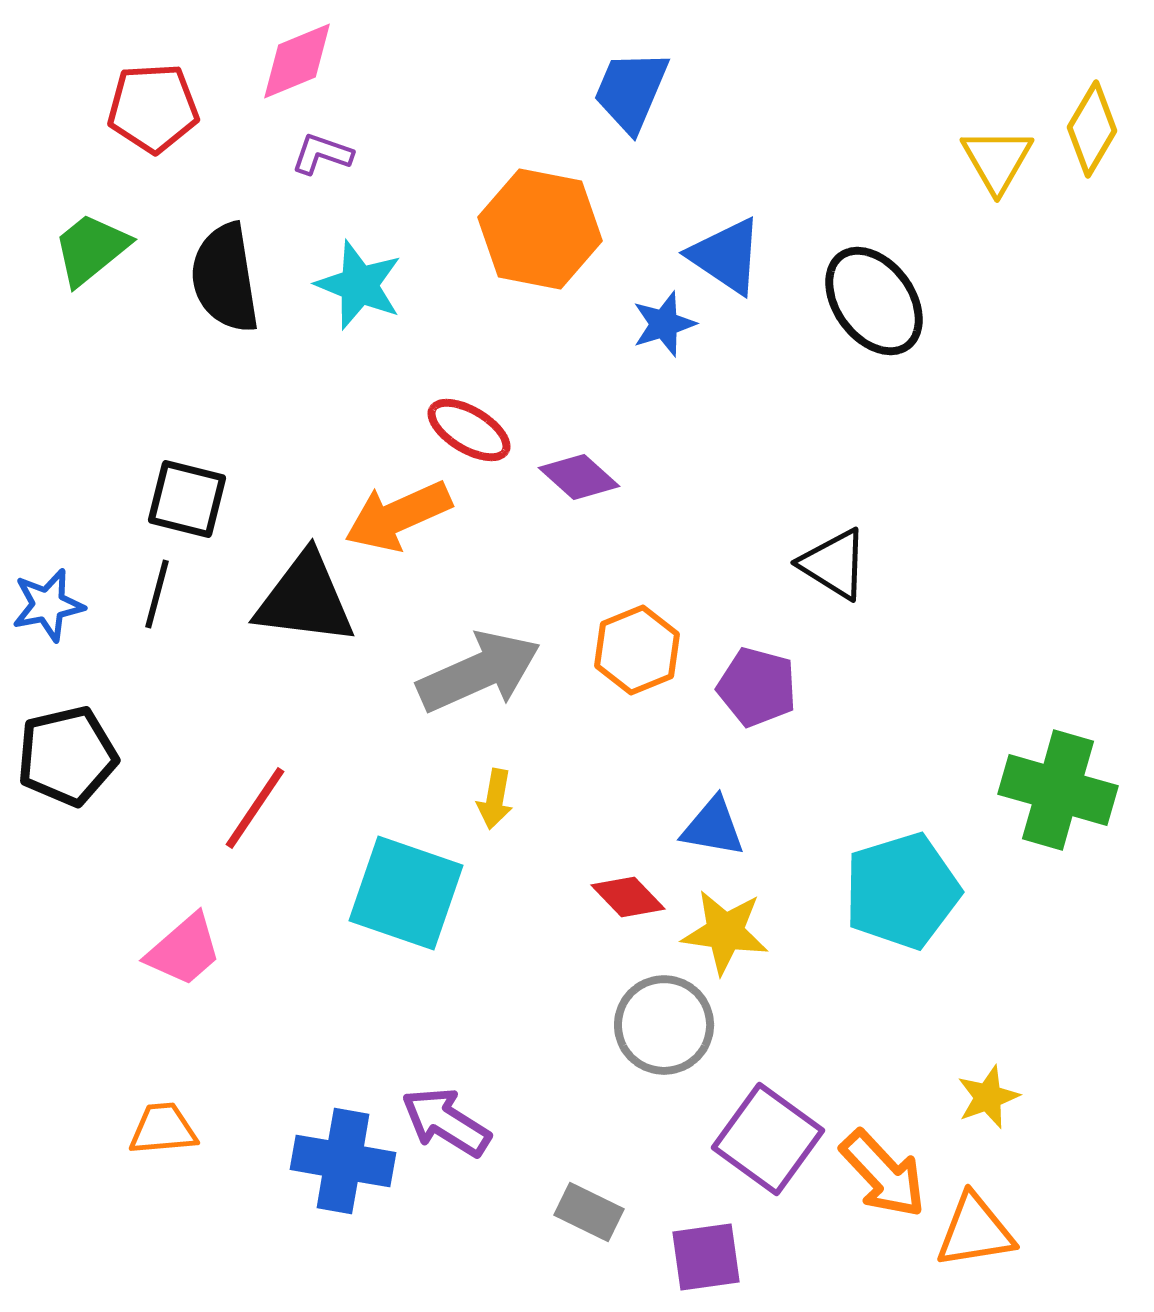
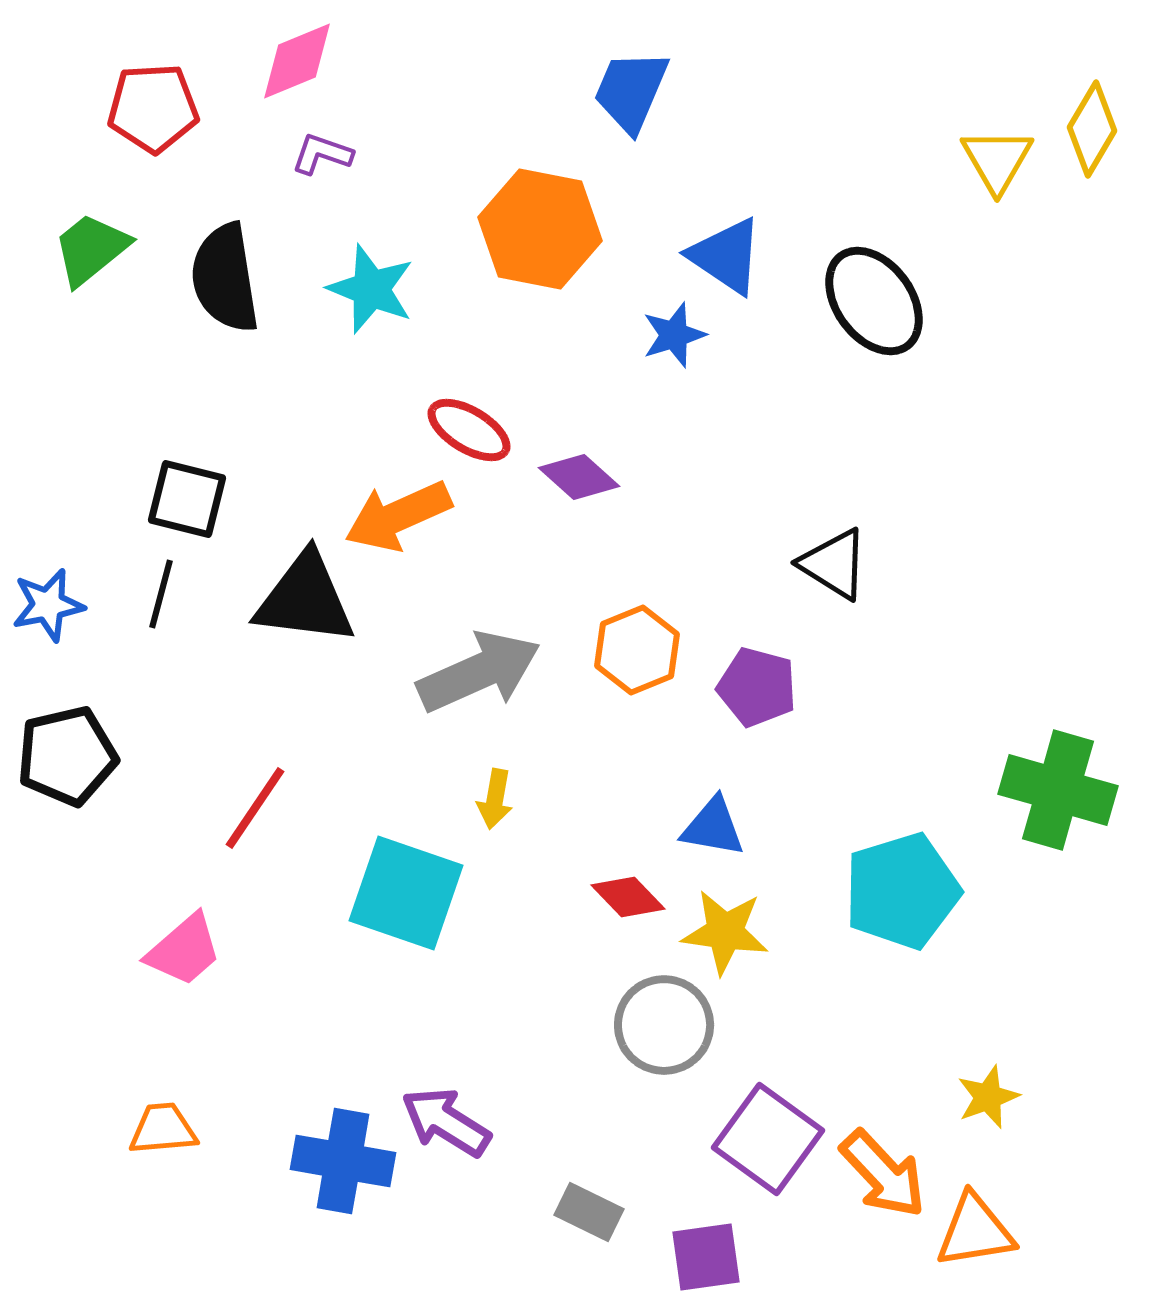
cyan star at (359, 285): moved 12 px right, 4 px down
blue star at (664, 324): moved 10 px right, 11 px down
black line at (157, 594): moved 4 px right
